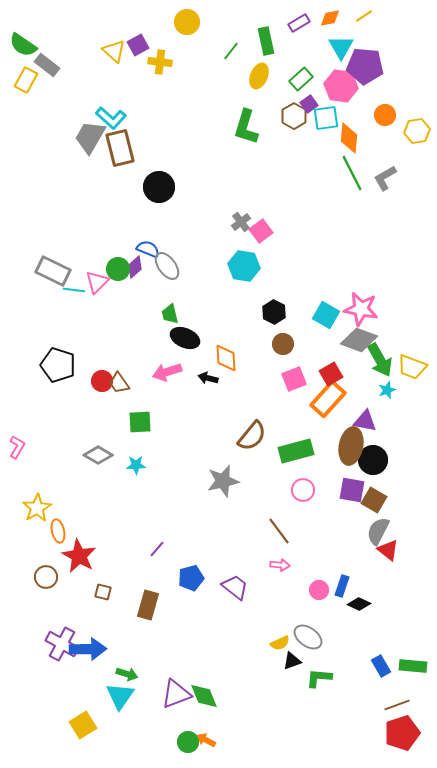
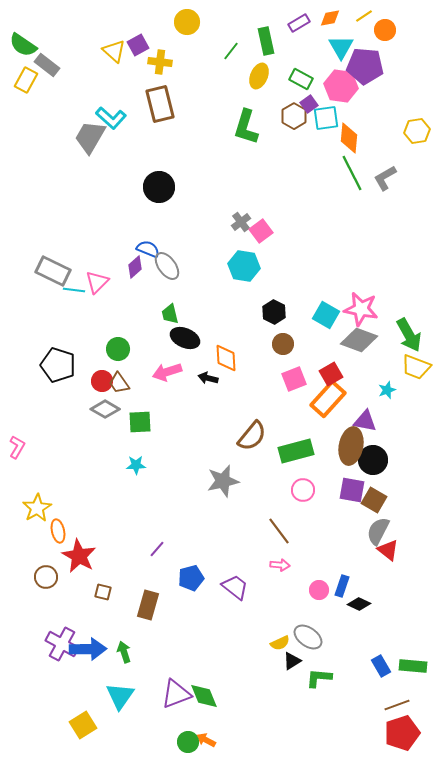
green rectangle at (301, 79): rotated 70 degrees clockwise
orange circle at (385, 115): moved 85 px up
brown rectangle at (120, 148): moved 40 px right, 44 px up
green circle at (118, 269): moved 80 px down
green arrow at (380, 360): moved 29 px right, 25 px up
yellow trapezoid at (412, 367): moved 4 px right
gray diamond at (98, 455): moved 7 px right, 46 px up
black triangle at (292, 661): rotated 12 degrees counterclockwise
green arrow at (127, 674): moved 3 px left, 22 px up; rotated 125 degrees counterclockwise
